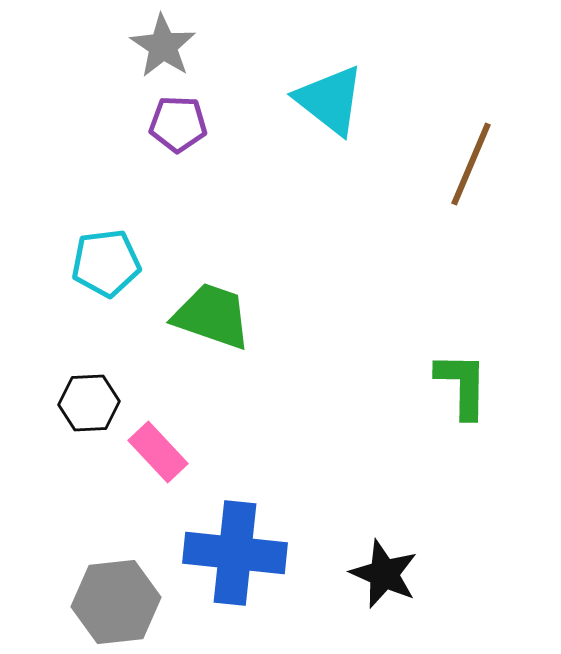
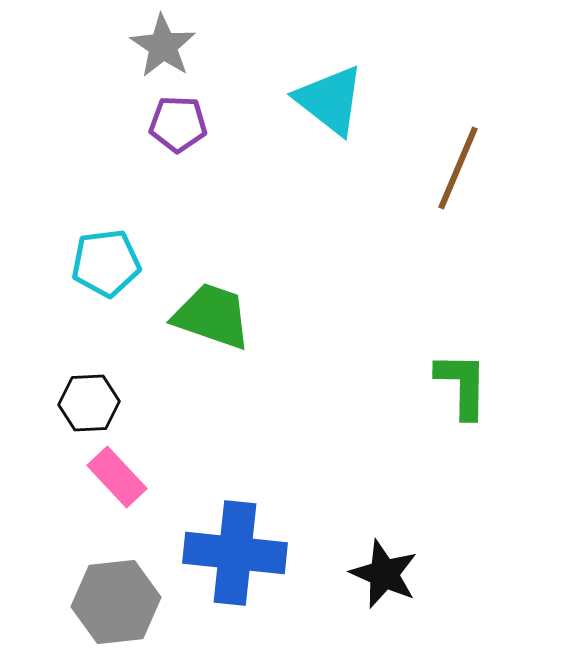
brown line: moved 13 px left, 4 px down
pink rectangle: moved 41 px left, 25 px down
